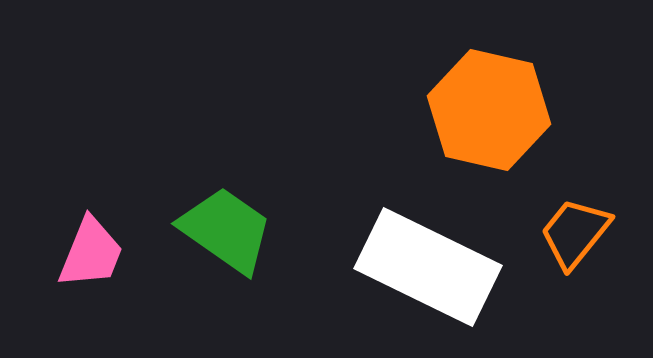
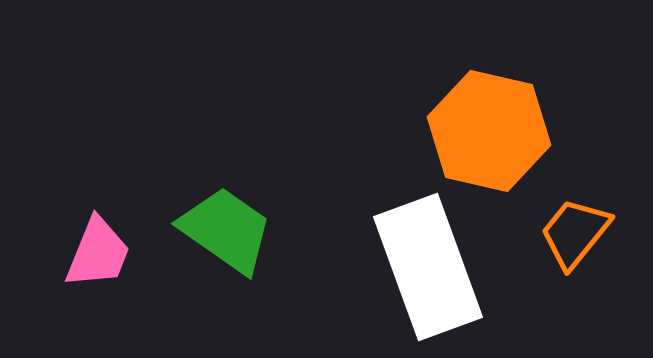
orange hexagon: moved 21 px down
pink trapezoid: moved 7 px right
white rectangle: rotated 44 degrees clockwise
